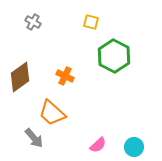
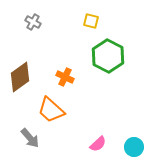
yellow square: moved 1 px up
green hexagon: moved 6 px left
orange cross: moved 1 px down
orange trapezoid: moved 1 px left, 3 px up
gray arrow: moved 4 px left
pink semicircle: moved 1 px up
